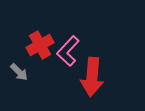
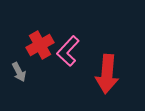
gray arrow: rotated 18 degrees clockwise
red arrow: moved 15 px right, 3 px up
